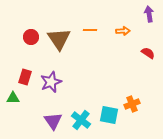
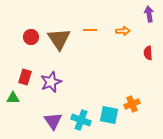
red semicircle: rotated 128 degrees counterclockwise
cyan cross: rotated 18 degrees counterclockwise
